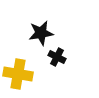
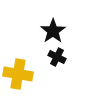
black star: moved 12 px right, 2 px up; rotated 25 degrees counterclockwise
